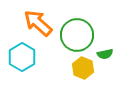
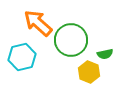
green circle: moved 6 px left, 5 px down
cyan hexagon: rotated 16 degrees clockwise
yellow hexagon: moved 6 px right, 4 px down
